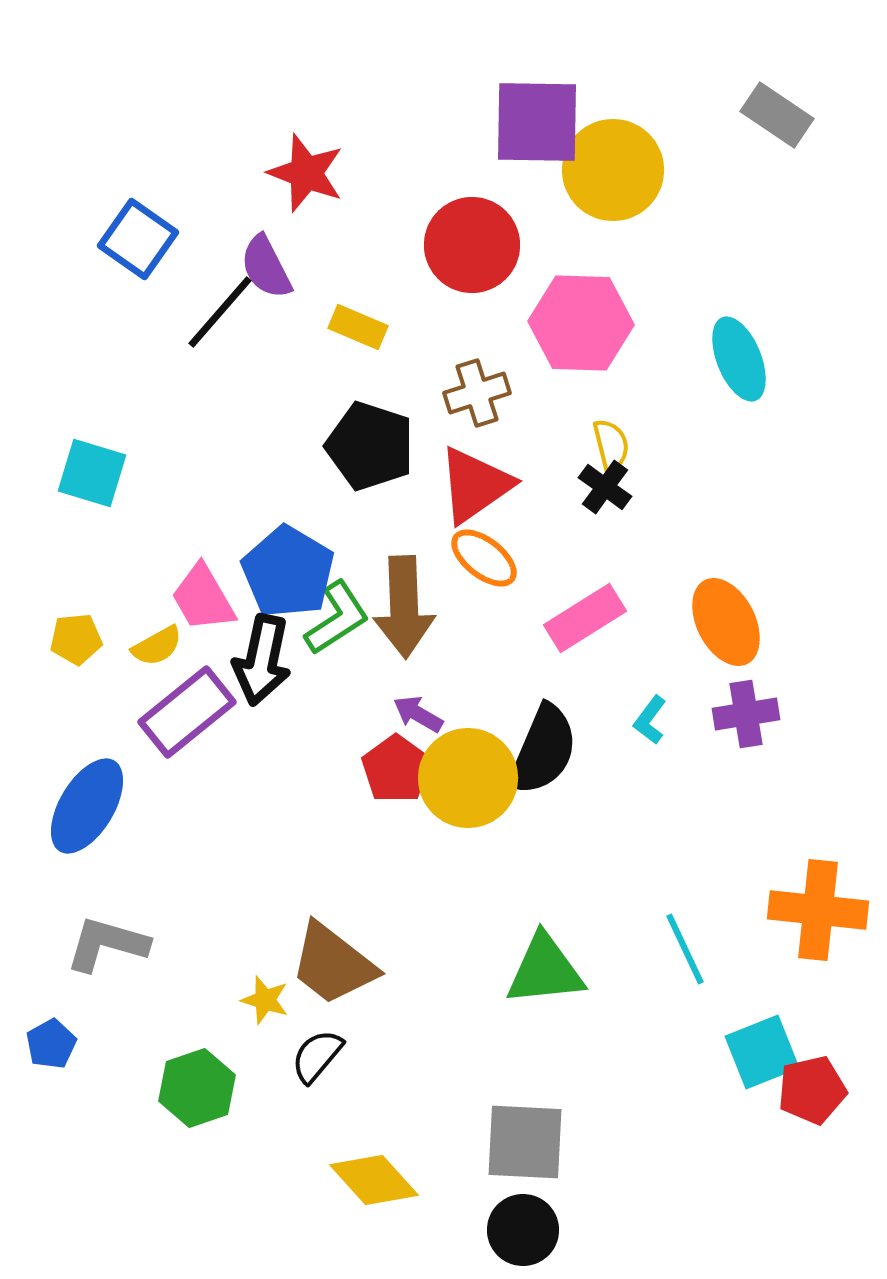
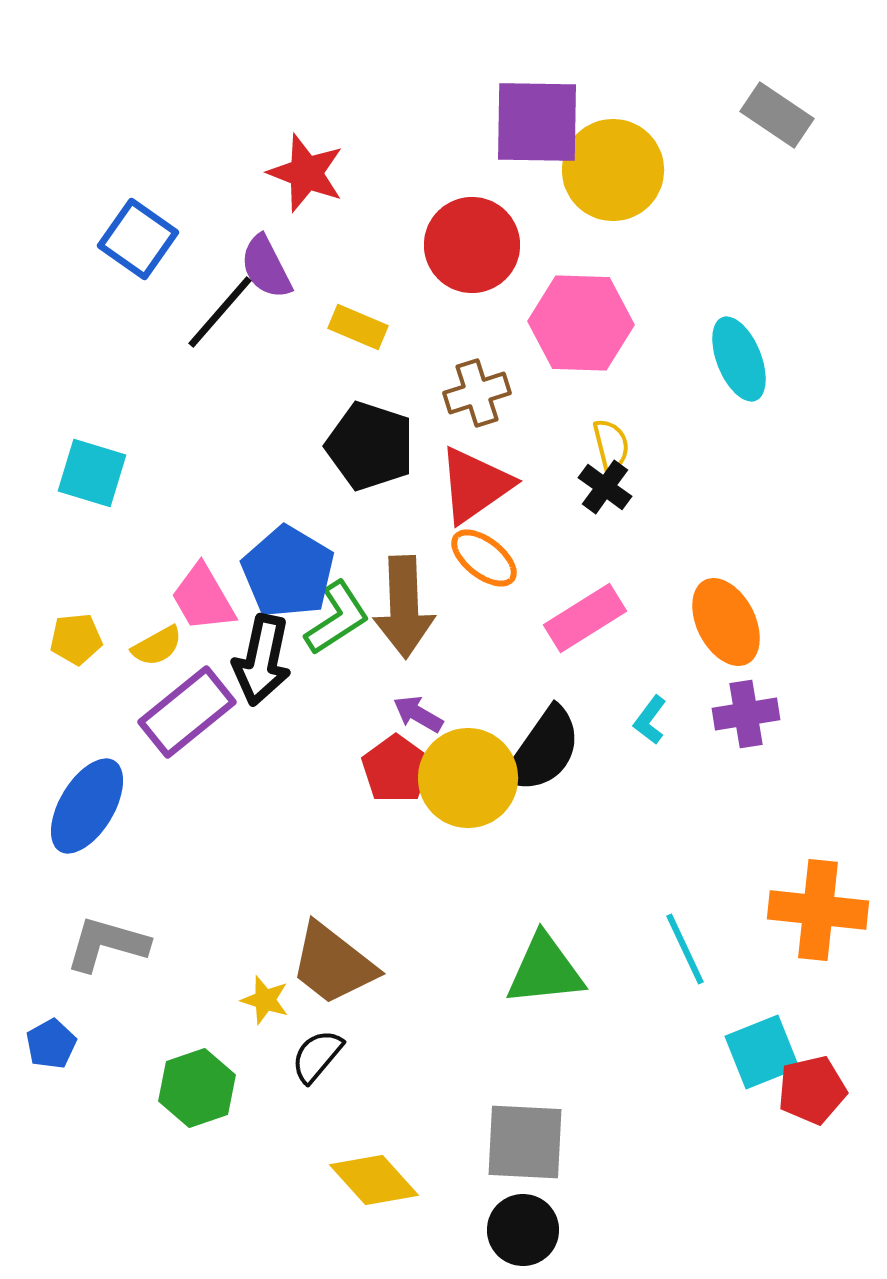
black semicircle at (543, 750): rotated 12 degrees clockwise
